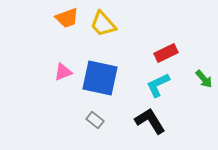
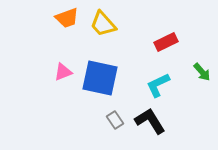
red rectangle: moved 11 px up
green arrow: moved 2 px left, 7 px up
gray rectangle: moved 20 px right; rotated 18 degrees clockwise
